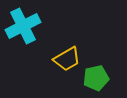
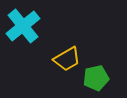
cyan cross: rotated 12 degrees counterclockwise
